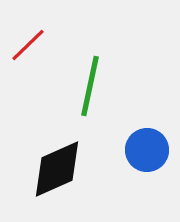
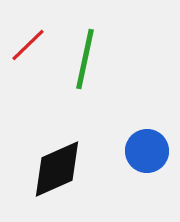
green line: moved 5 px left, 27 px up
blue circle: moved 1 px down
